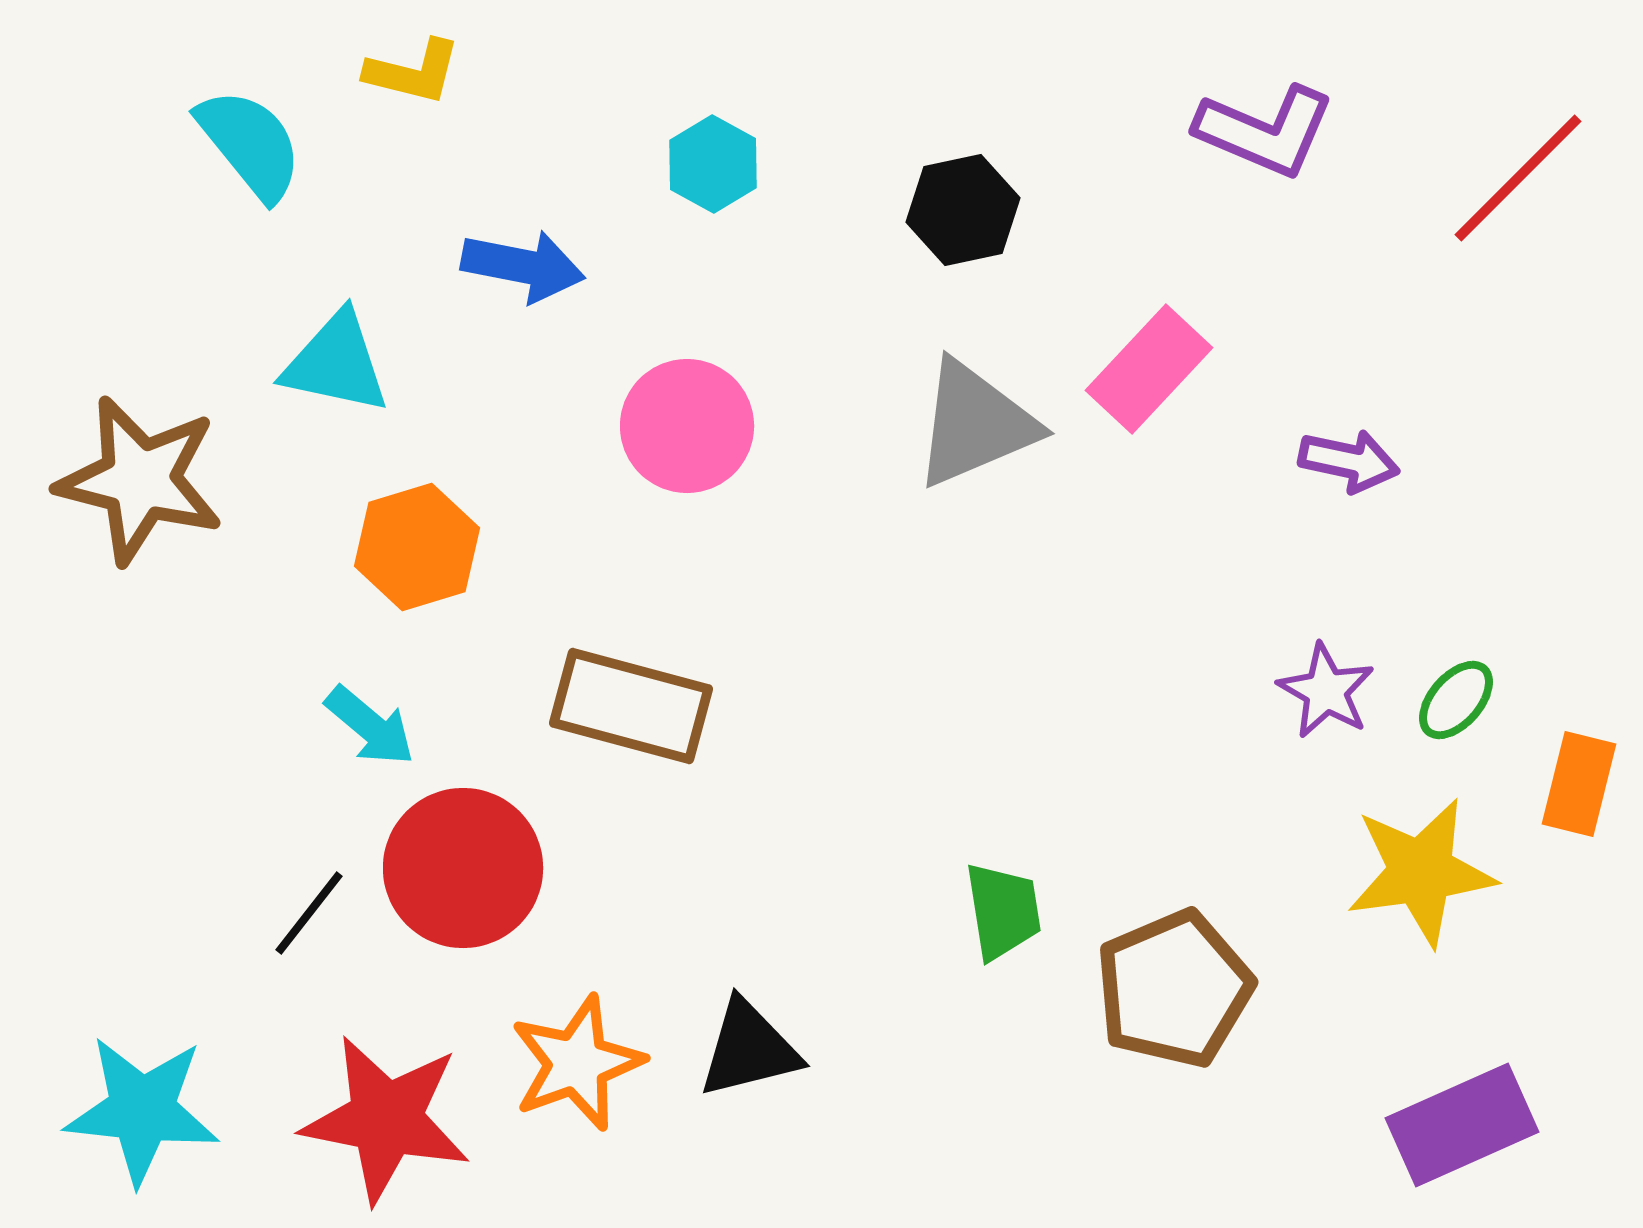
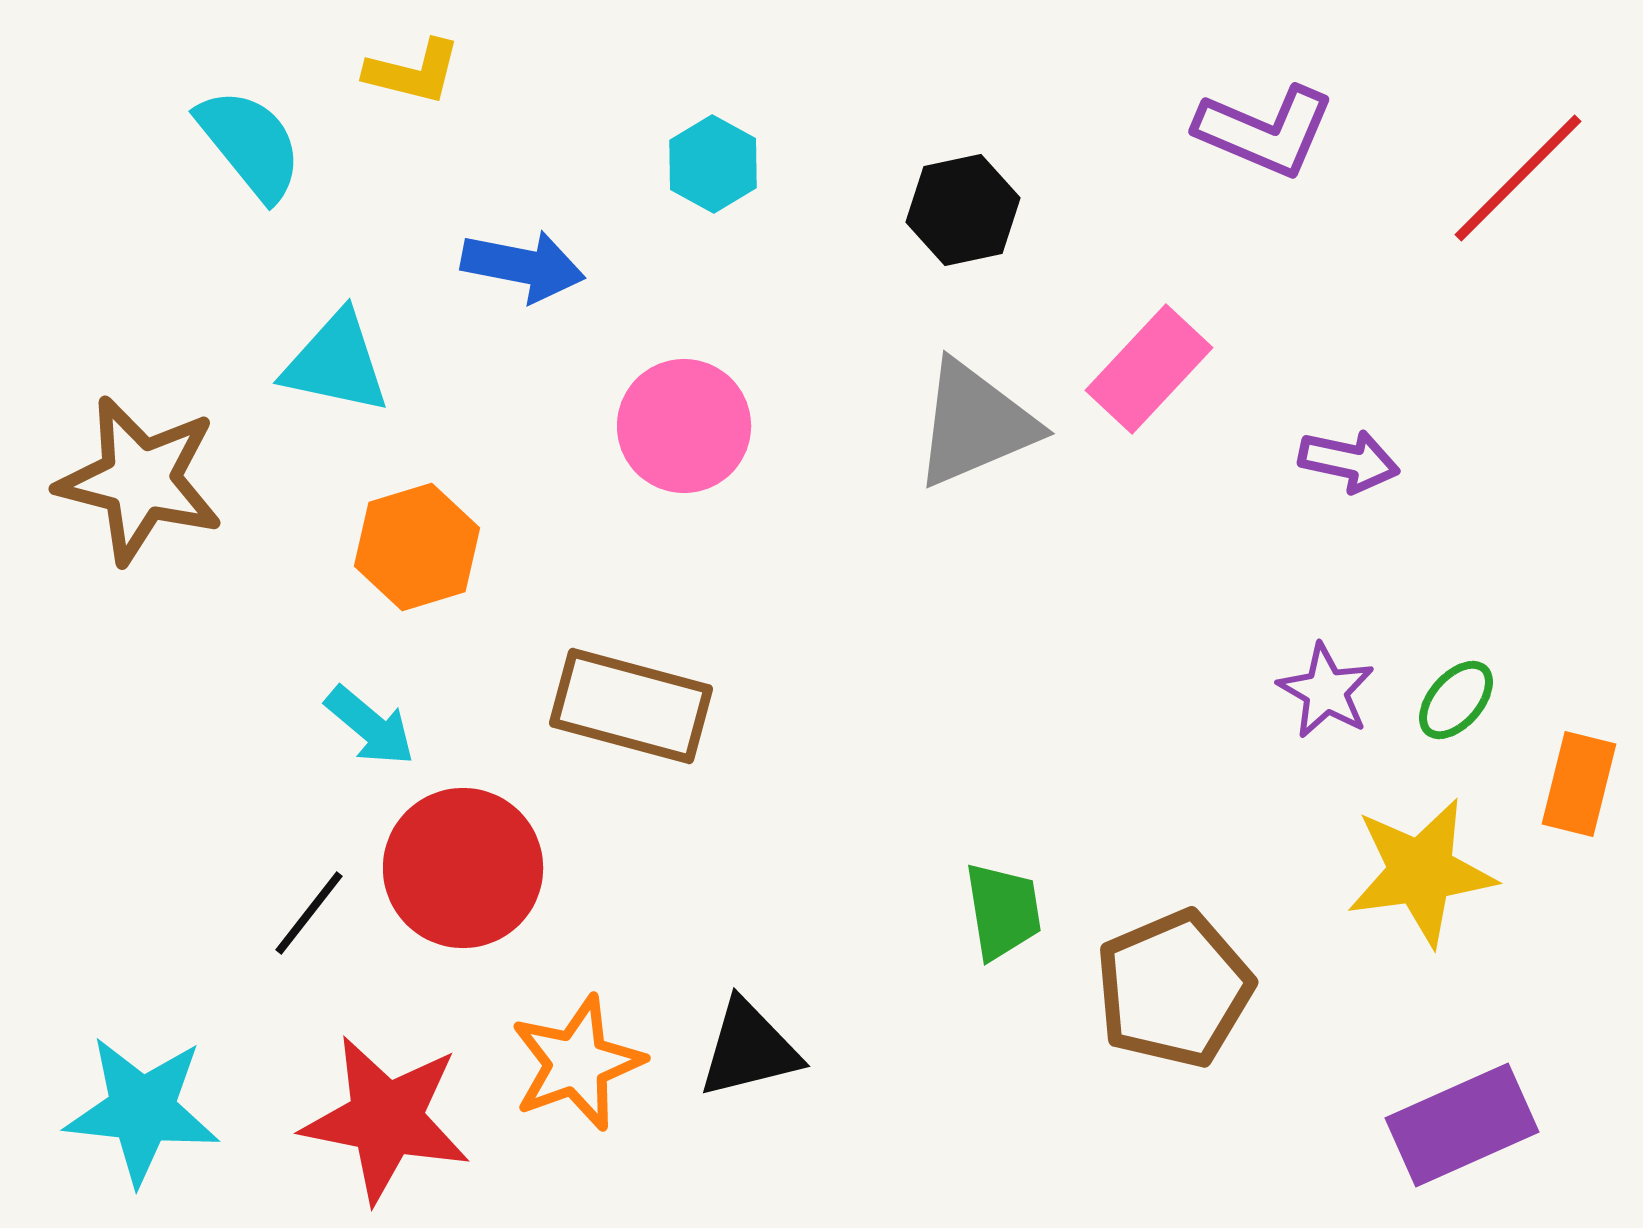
pink circle: moved 3 px left
